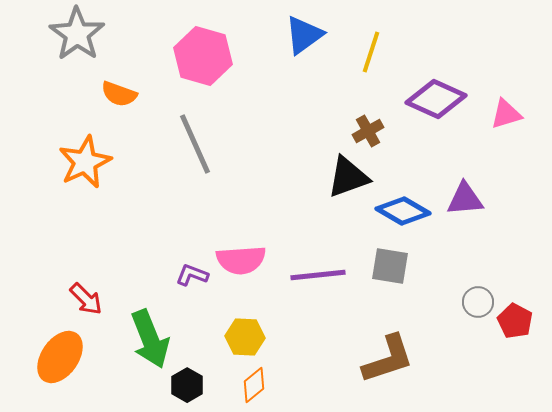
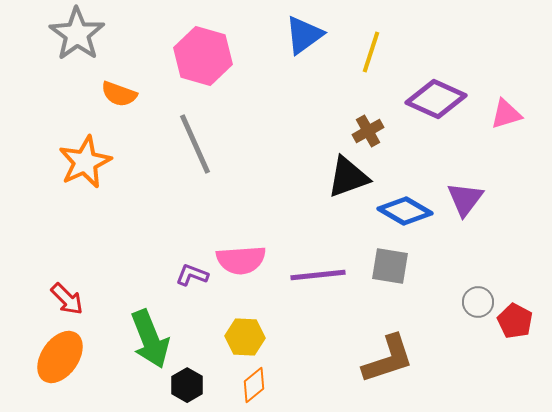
purple triangle: rotated 48 degrees counterclockwise
blue diamond: moved 2 px right
red arrow: moved 19 px left
